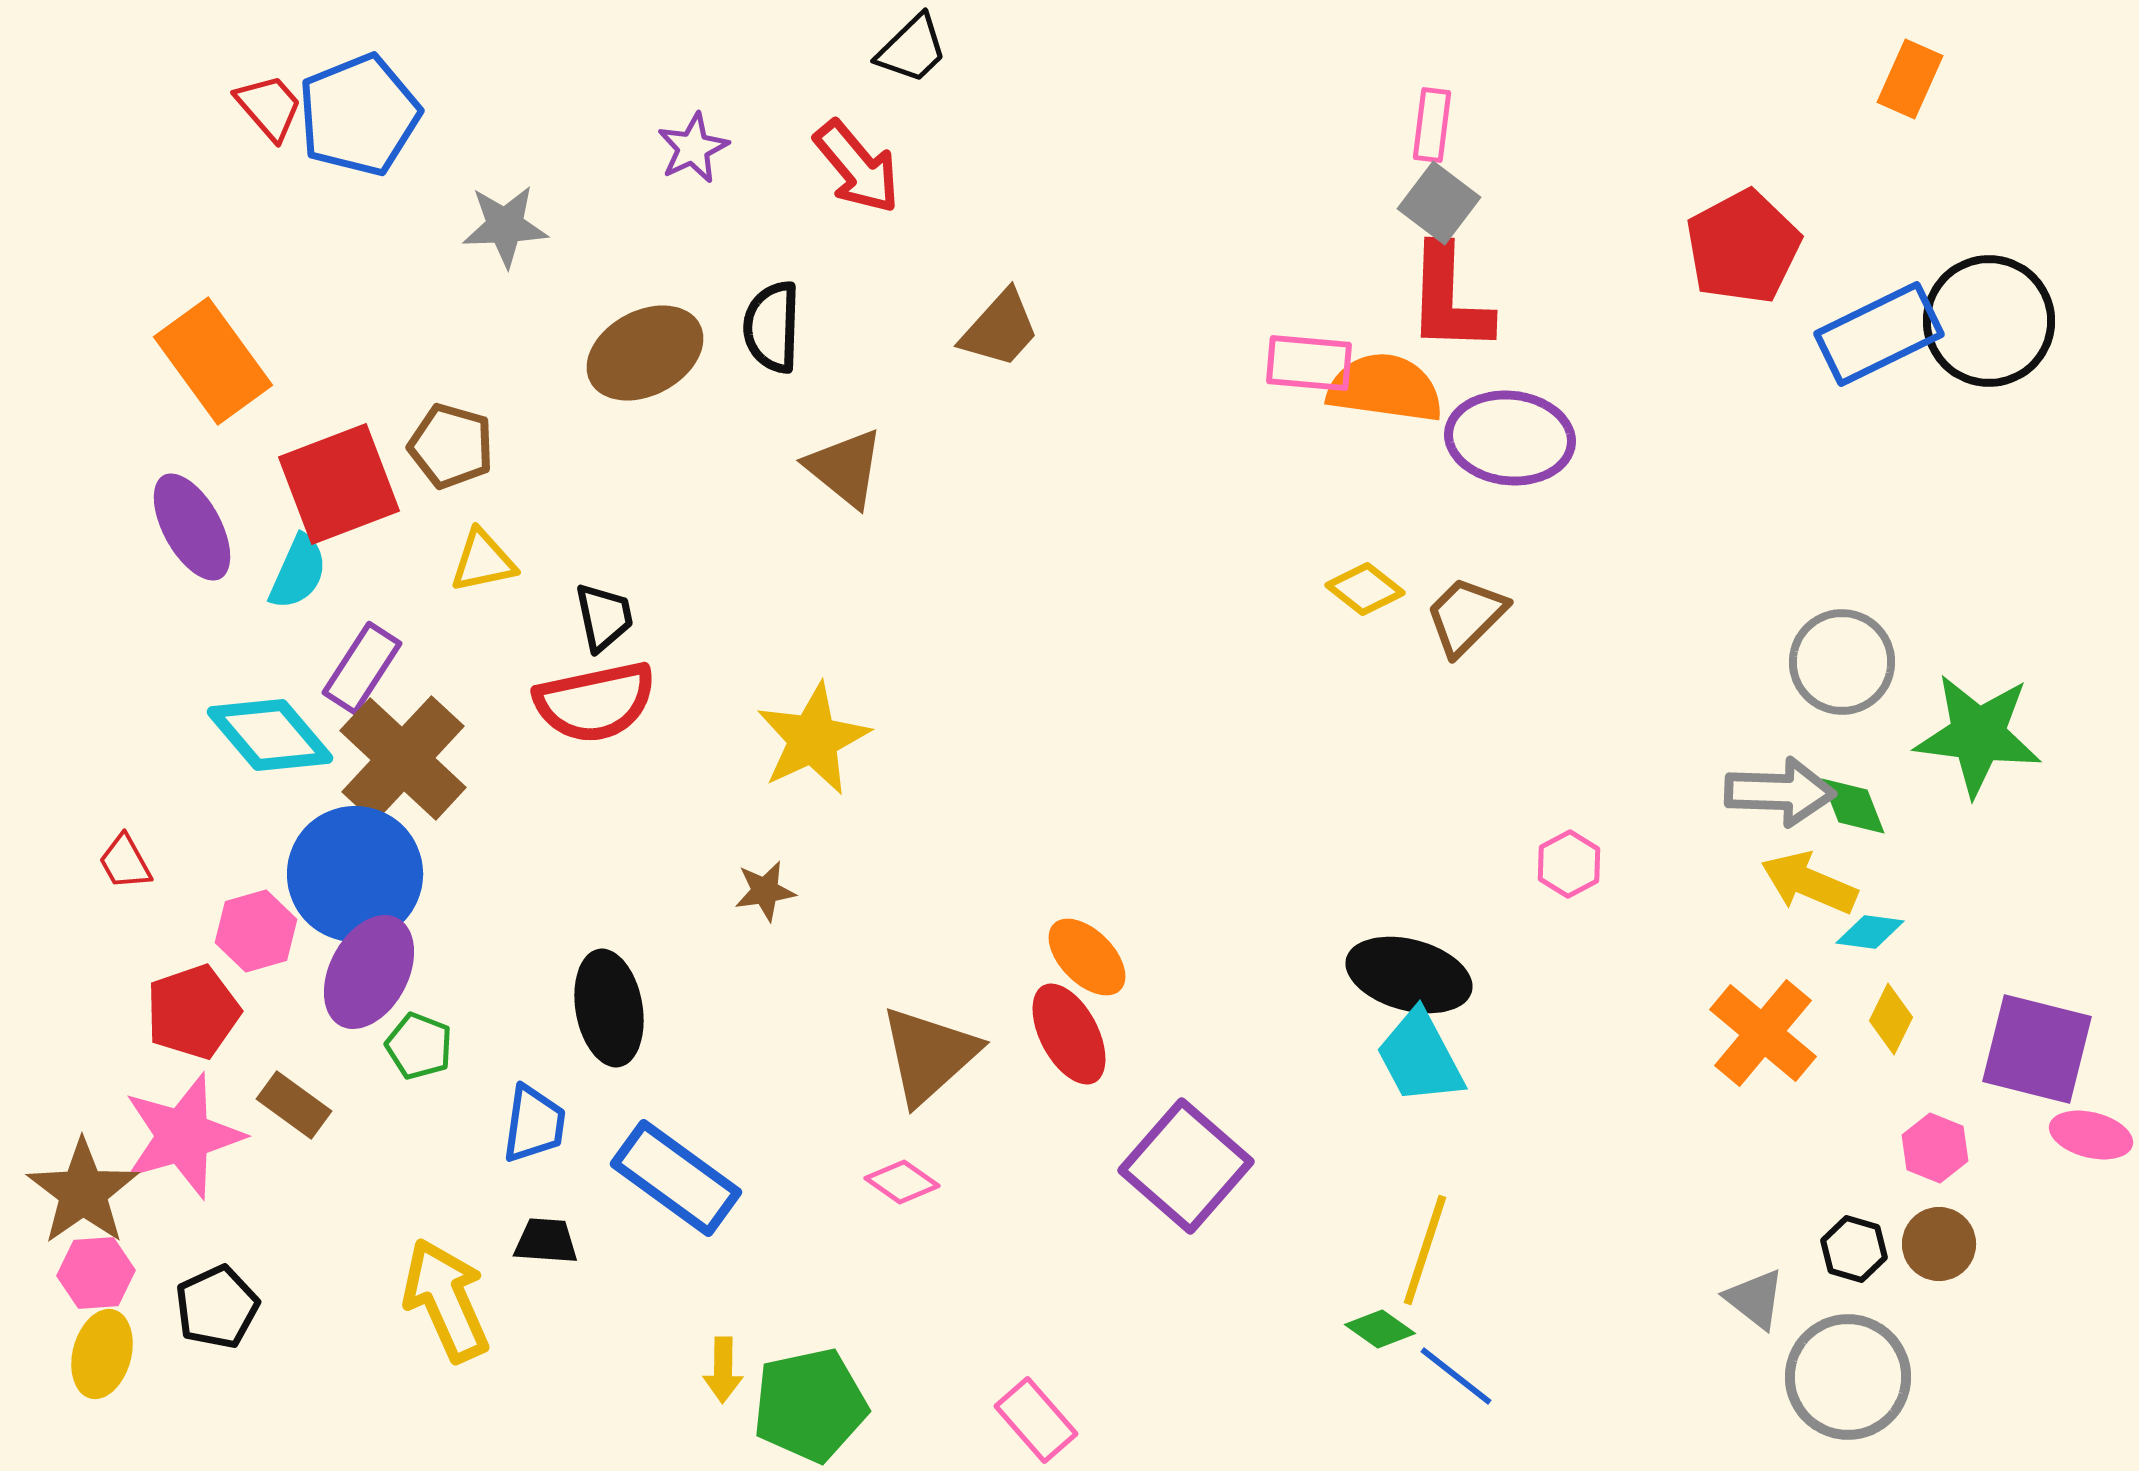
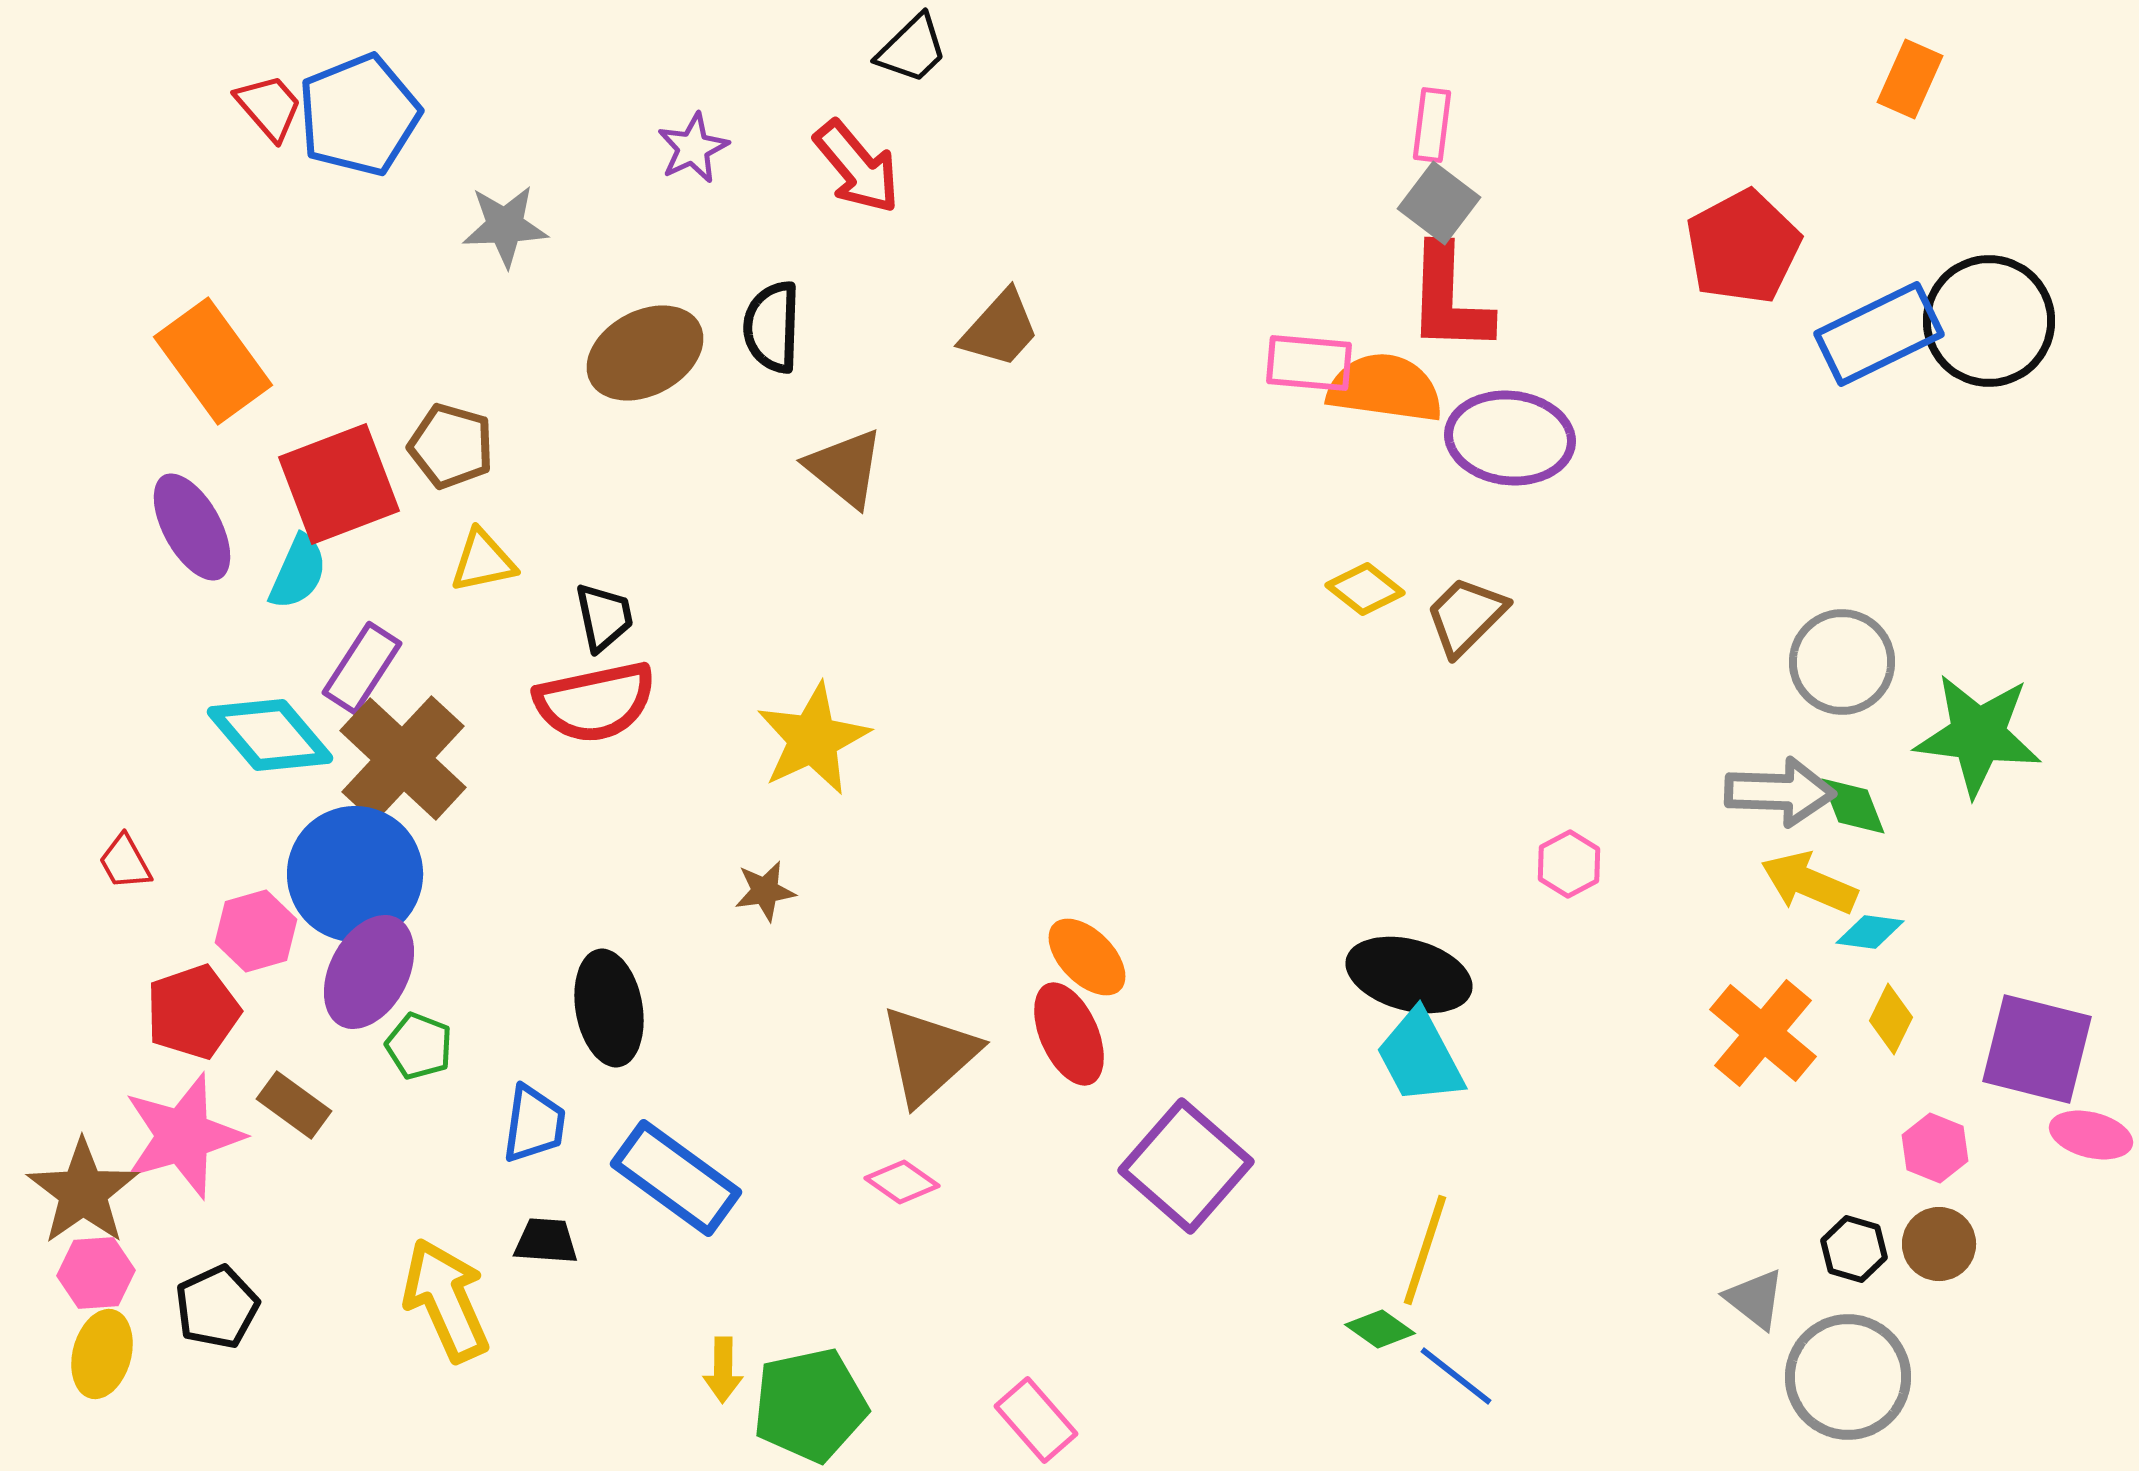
red ellipse at (1069, 1034): rotated 4 degrees clockwise
